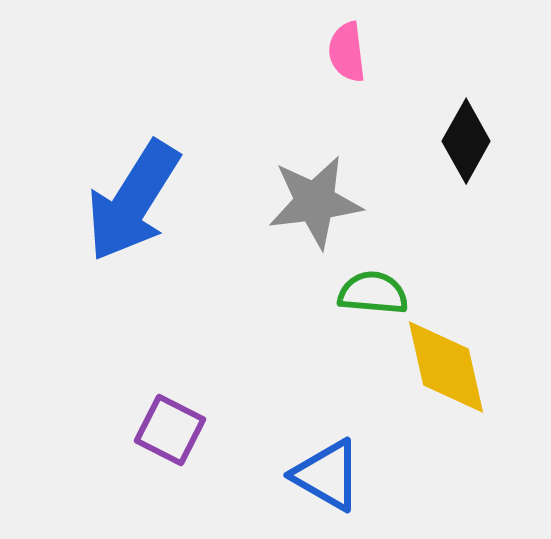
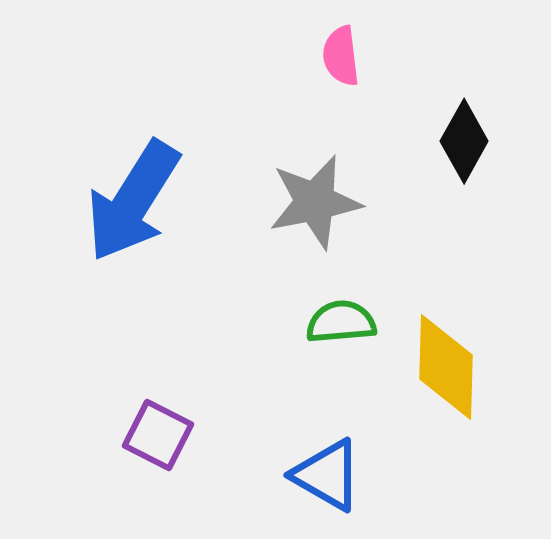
pink semicircle: moved 6 px left, 4 px down
black diamond: moved 2 px left
gray star: rotated 4 degrees counterclockwise
green semicircle: moved 32 px left, 29 px down; rotated 10 degrees counterclockwise
yellow diamond: rotated 14 degrees clockwise
purple square: moved 12 px left, 5 px down
